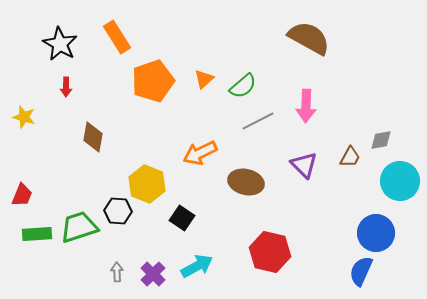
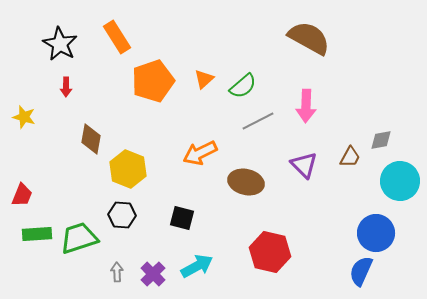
brown diamond: moved 2 px left, 2 px down
yellow hexagon: moved 19 px left, 15 px up
black hexagon: moved 4 px right, 4 px down
black square: rotated 20 degrees counterclockwise
green trapezoid: moved 11 px down
